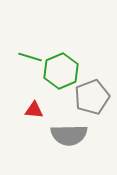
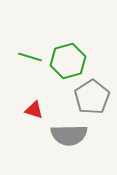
green hexagon: moved 7 px right, 10 px up; rotated 8 degrees clockwise
gray pentagon: rotated 12 degrees counterclockwise
red triangle: rotated 12 degrees clockwise
